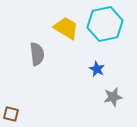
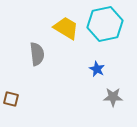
gray star: rotated 12 degrees clockwise
brown square: moved 15 px up
